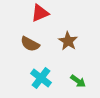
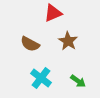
red triangle: moved 13 px right
